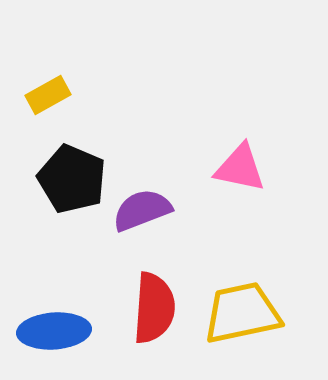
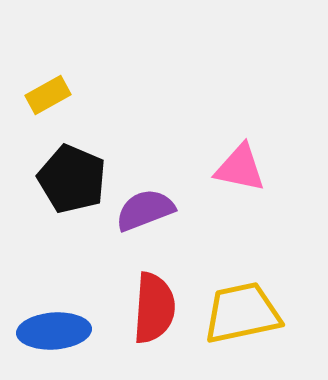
purple semicircle: moved 3 px right
